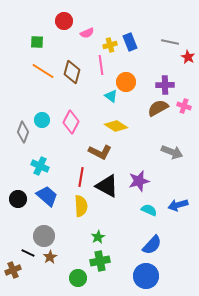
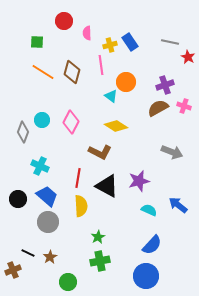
pink semicircle: rotated 112 degrees clockwise
blue rectangle: rotated 12 degrees counterclockwise
orange line: moved 1 px down
purple cross: rotated 18 degrees counterclockwise
red line: moved 3 px left, 1 px down
blue arrow: rotated 54 degrees clockwise
gray circle: moved 4 px right, 14 px up
green circle: moved 10 px left, 4 px down
